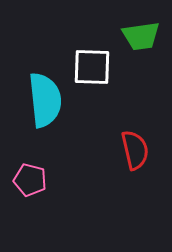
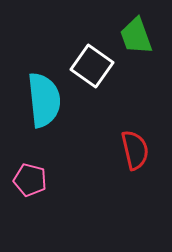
green trapezoid: moved 5 px left; rotated 78 degrees clockwise
white square: moved 1 px up; rotated 33 degrees clockwise
cyan semicircle: moved 1 px left
